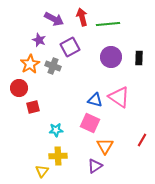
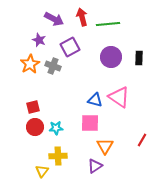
red circle: moved 16 px right, 39 px down
pink square: rotated 24 degrees counterclockwise
cyan star: moved 2 px up
